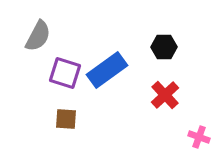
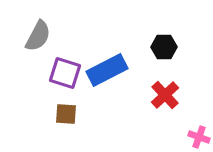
blue rectangle: rotated 9 degrees clockwise
brown square: moved 5 px up
